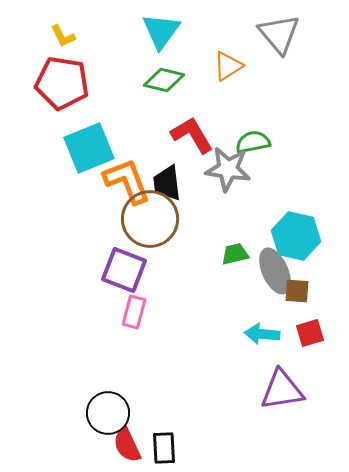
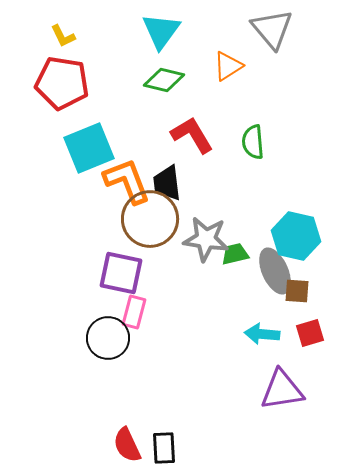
gray triangle: moved 7 px left, 5 px up
green semicircle: rotated 84 degrees counterclockwise
gray star: moved 22 px left, 70 px down
purple square: moved 3 px left, 3 px down; rotated 9 degrees counterclockwise
black circle: moved 75 px up
